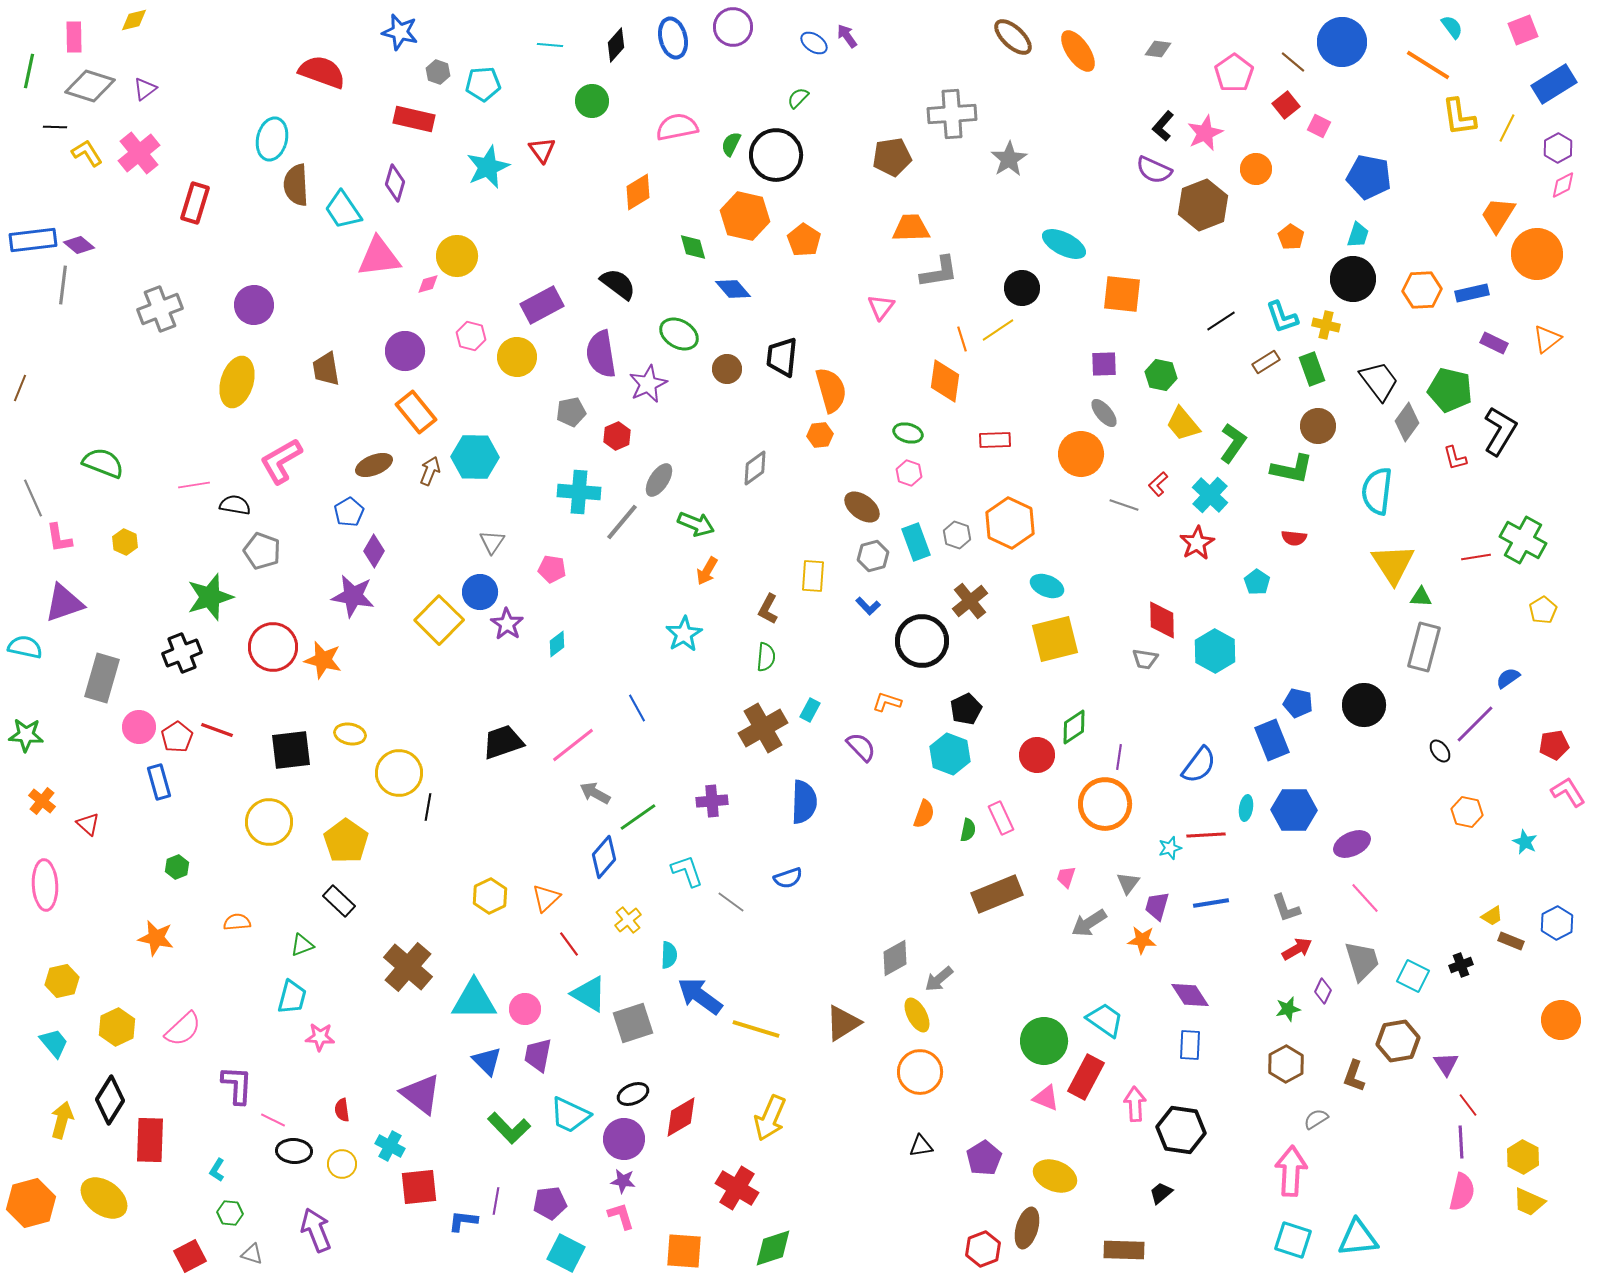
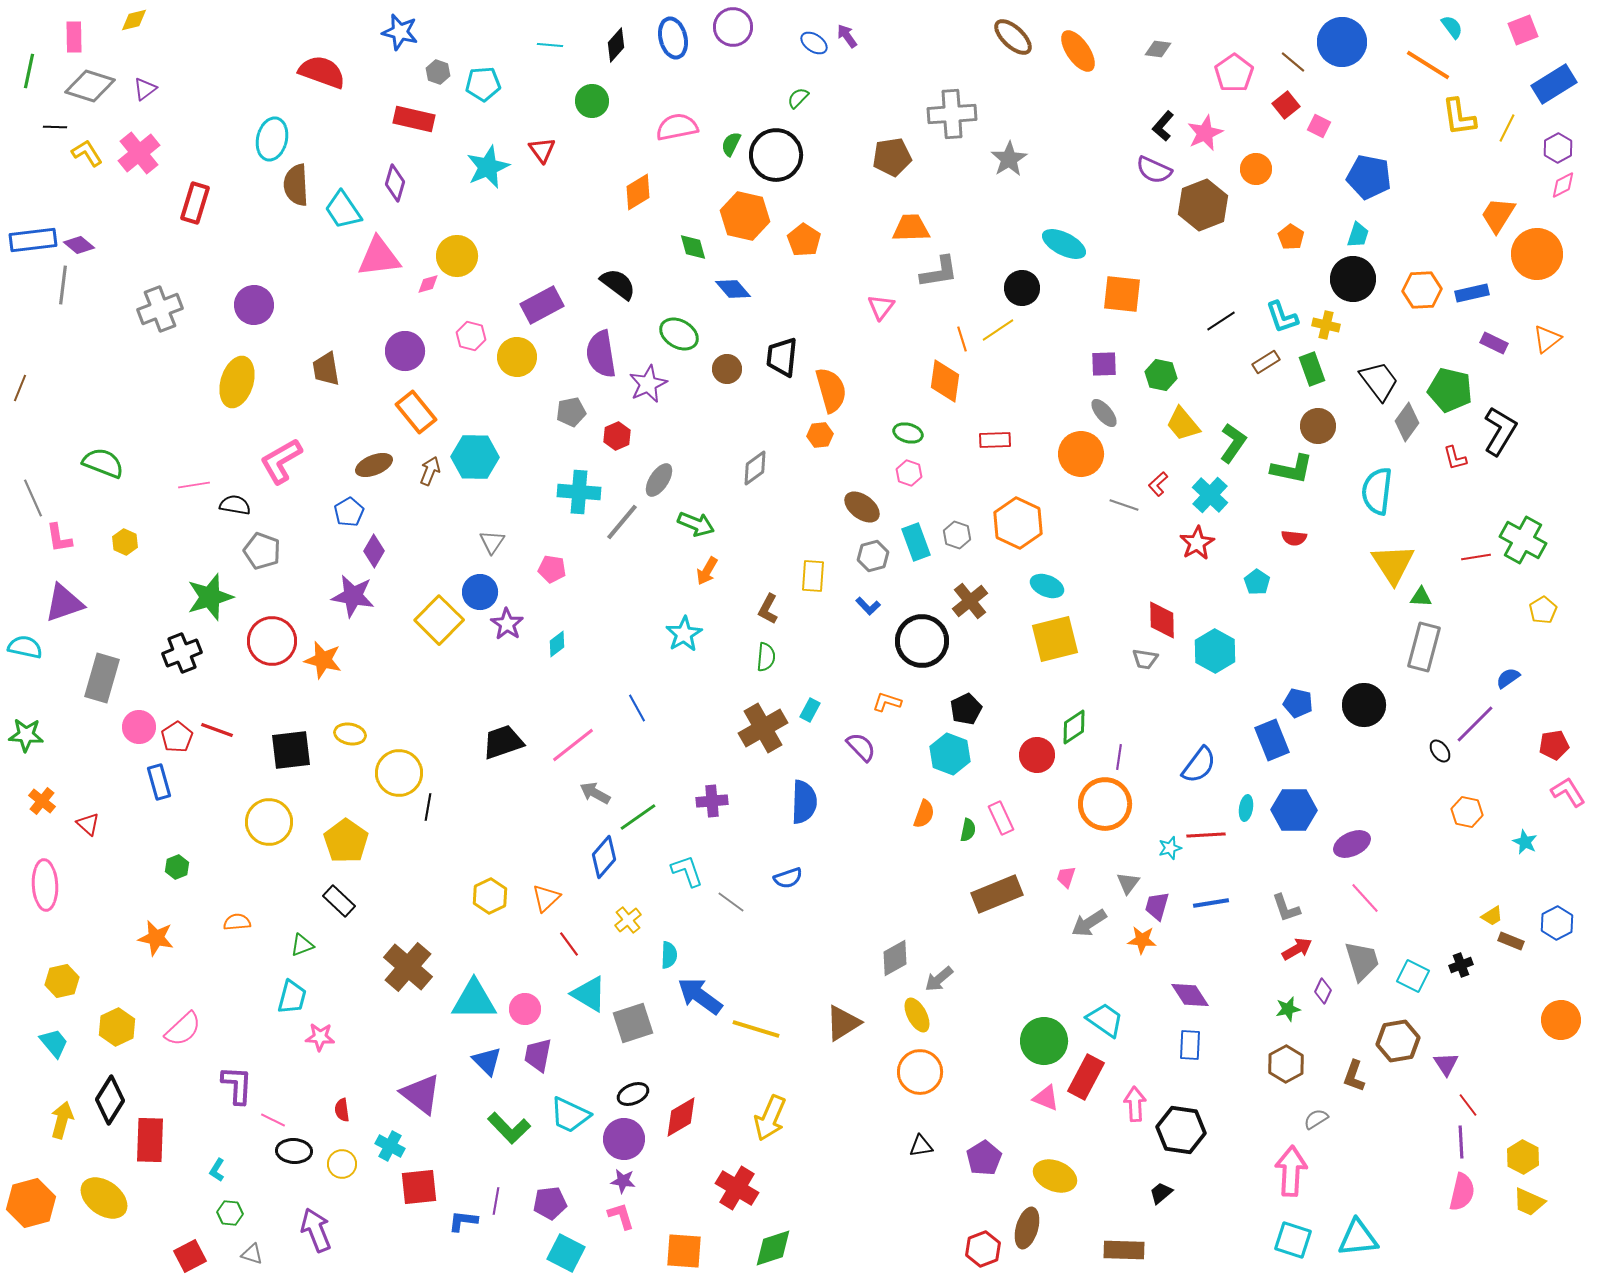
orange hexagon at (1010, 523): moved 8 px right
red circle at (273, 647): moved 1 px left, 6 px up
